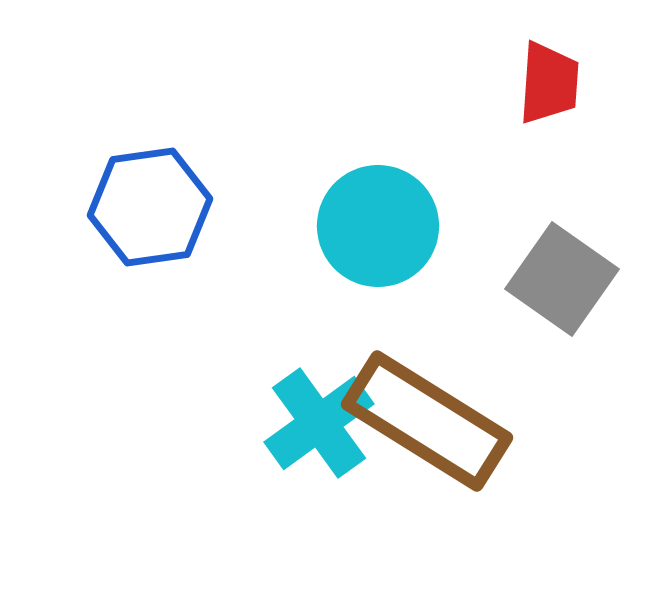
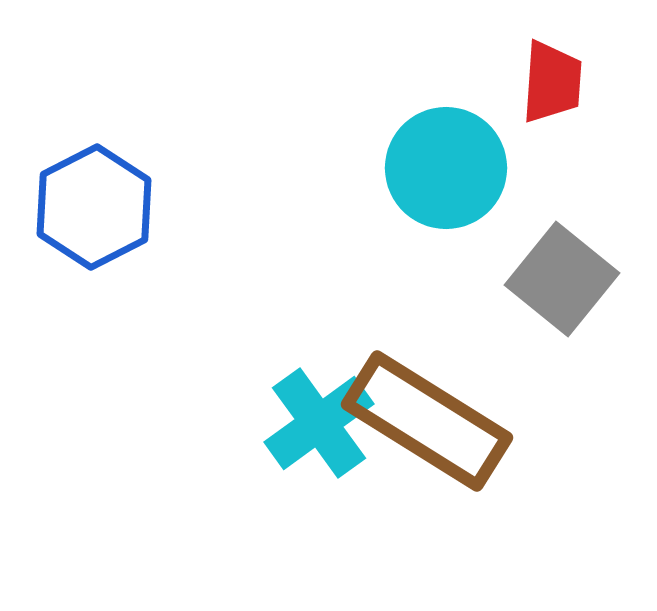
red trapezoid: moved 3 px right, 1 px up
blue hexagon: moved 56 px left; rotated 19 degrees counterclockwise
cyan circle: moved 68 px right, 58 px up
gray square: rotated 4 degrees clockwise
